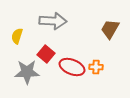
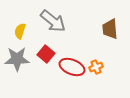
gray arrow: rotated 36 degrees clockwise
brown trapezoid: rotated 35 degrees counterclockwise
yellow semicircle: moved 3 px right, 5 px up
orange cross: rotated 24 degrees counterclockwise
gray star: moved 10 px left, 13 px up
